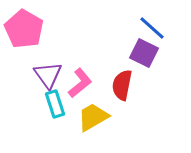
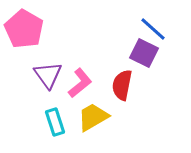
blue line: moved 1 px right, 1 px down
cyan rectangle: moved 18 px down
